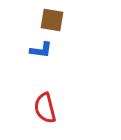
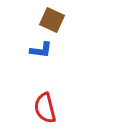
brown square: rotated 15 degrees clockwise
